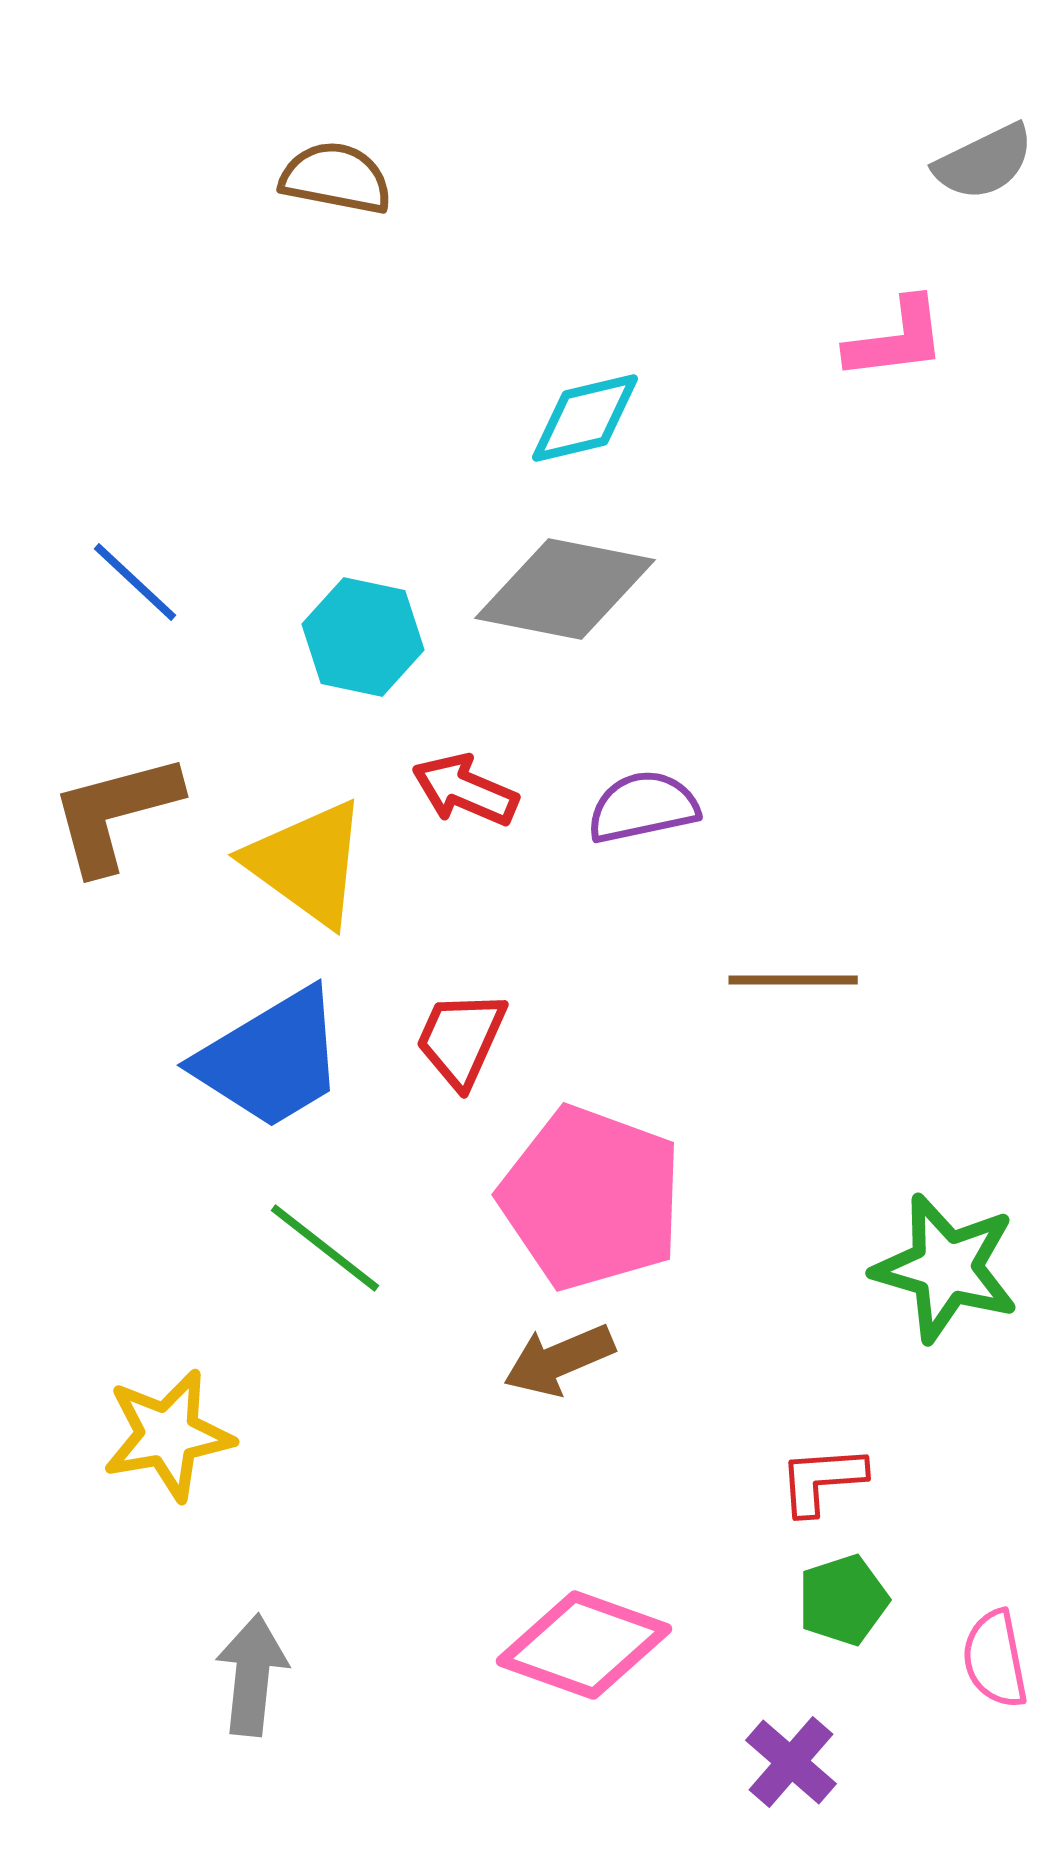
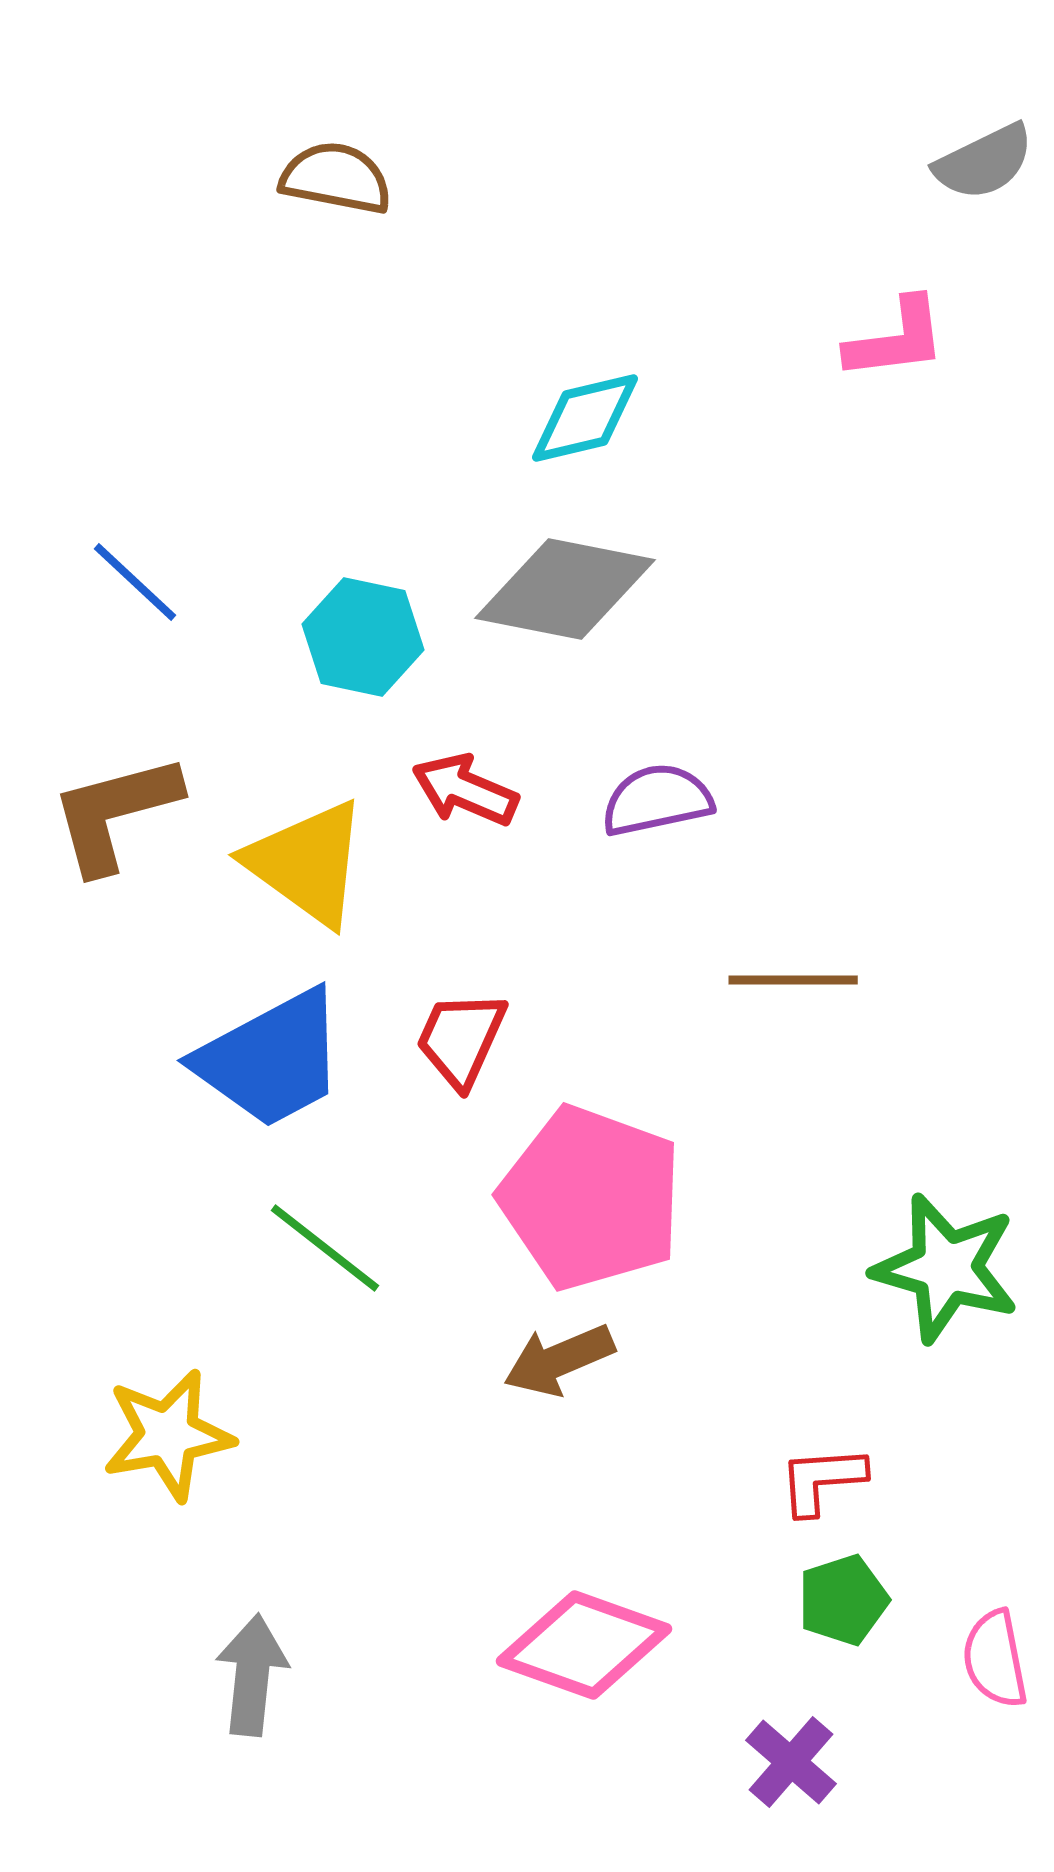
purple semicircle: moved 14 px right, 7 px up
blue trapezoid: rotated 3 degrees clockwise
